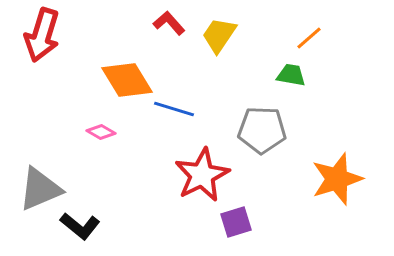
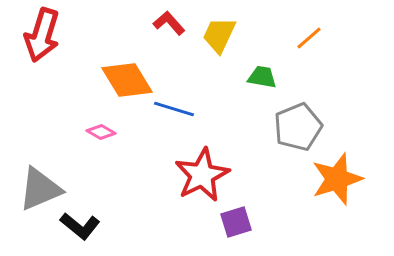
yellow trapezoid: rotated 9 degrees counterclockwise
green trapezoid: moved 29 px left, 2 px down
gray pentagon: moved 36 px right, 3 px up; rotated 24 degrees counterclockwise
